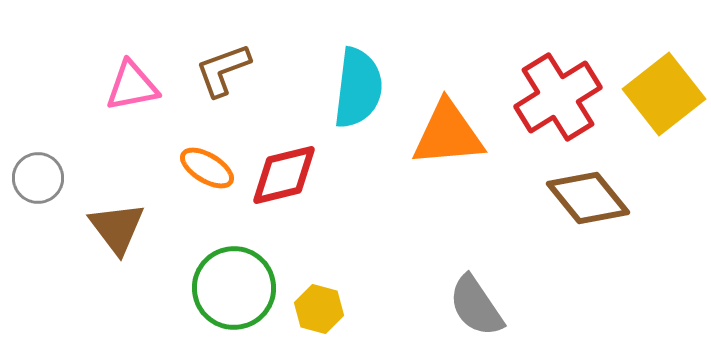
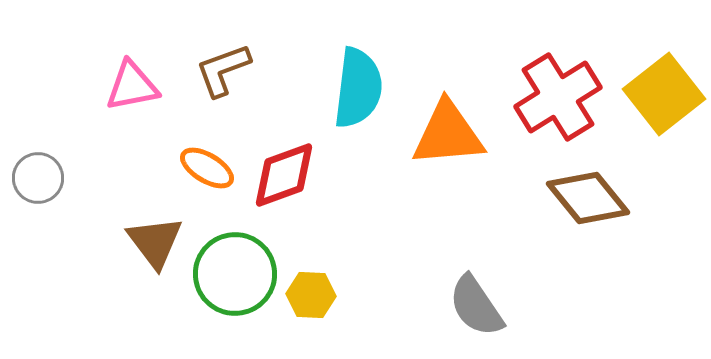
red diamond: rotated 6 degrees counterclockwise
brown triangle: moved 38 px right, 14 px down
green circle: moved 1 px right, 14 px up
yellow hexagon: moved 8 px left, 14 px up; rotated 12 degrees counterclockwise
